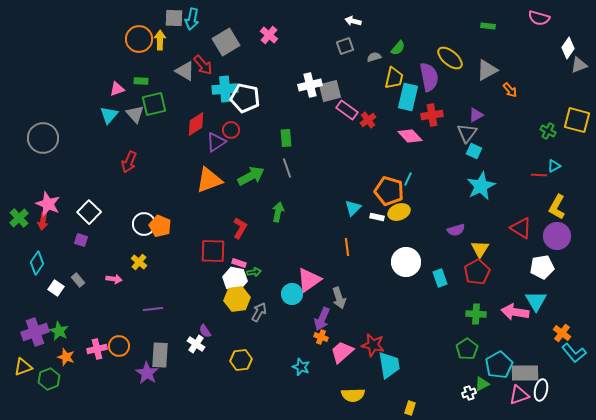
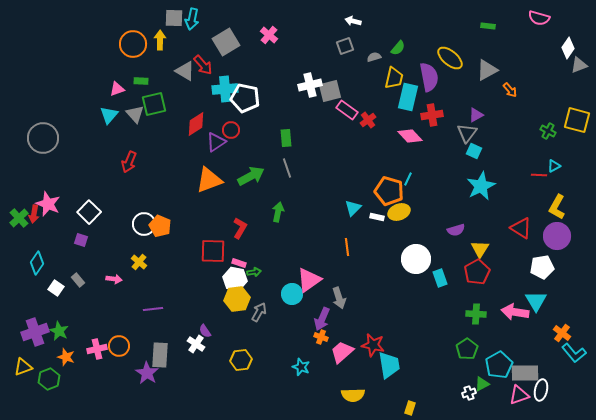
orange circle at (139, 39): moved 6 px left, 5 px down
red arrow at (43, 221): moved 9 px left, 7 px up
white circle at (406, 262): moved 10 px right, 3 px up
